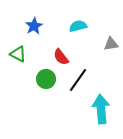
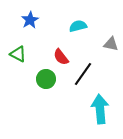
blue star: moved 4 px left, 6 px up
gray triangle: rotated 21 degrees clockwise
black line: moved 5 px right, 6 px up
cyan arrow: moved 1 px left
